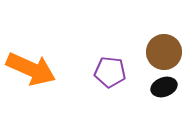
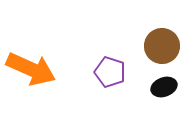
brown circle: moved 2 px left, 6 px up
purple pentagon: rotated 12 degrees clockwise
